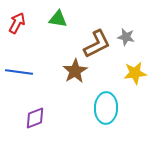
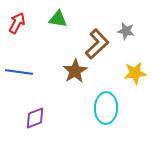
gray star: moved 6 px up
brown L-shape: rotated 16 degrees counterclockwise
